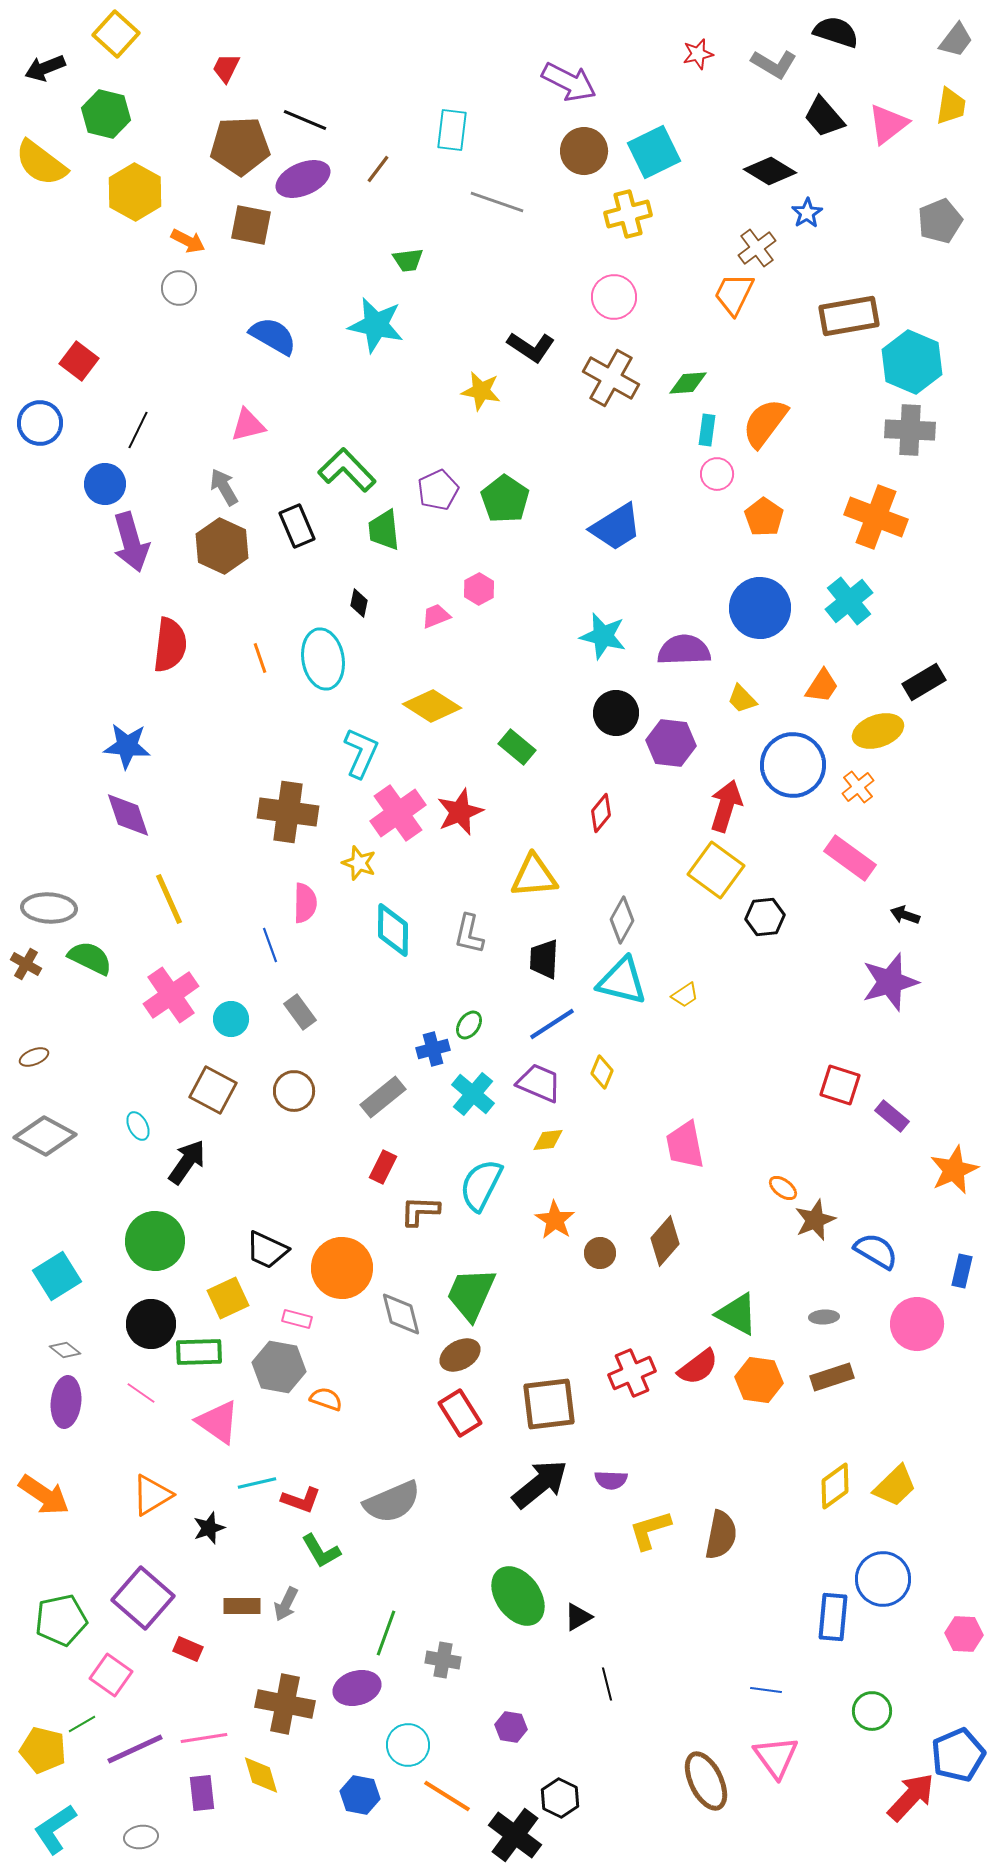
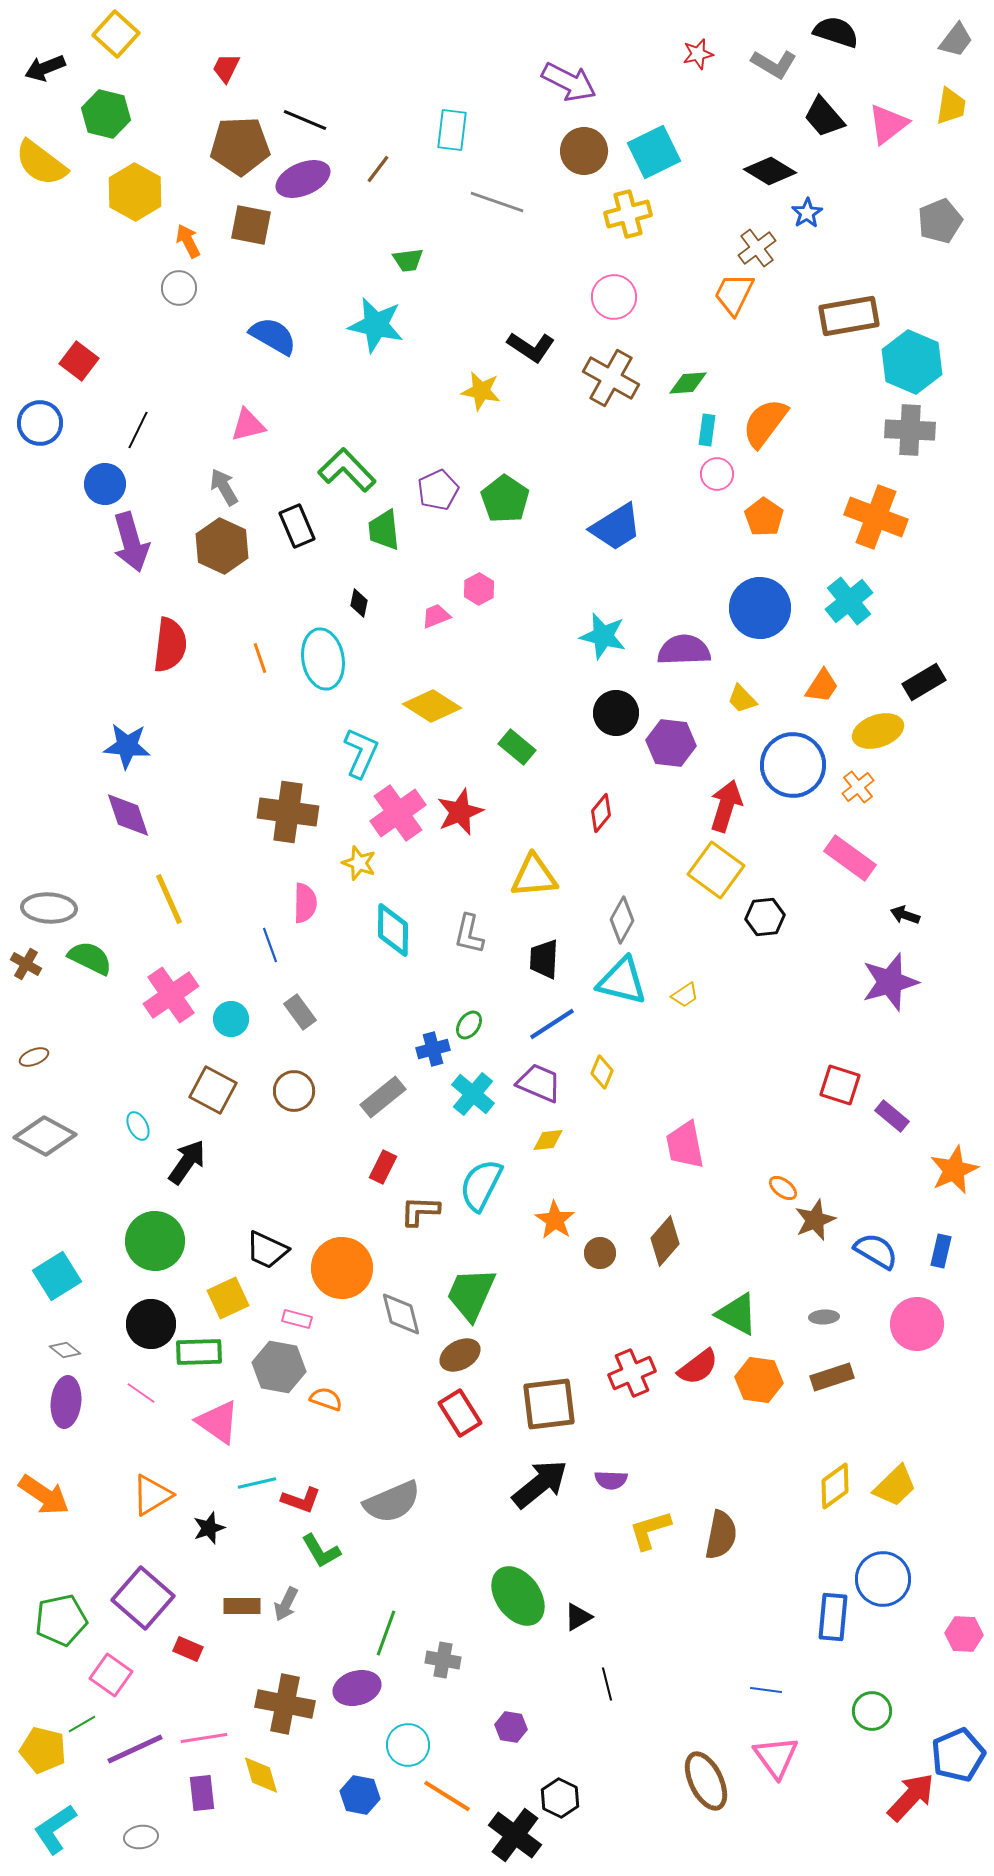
orange arrow at (188, 241): rotated 144 degrees counterclockwise
blue rectangle at (962, 1271): moved 21 px left, 20 px up
